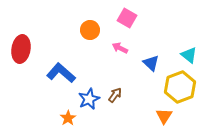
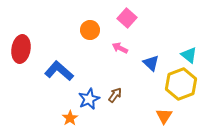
pink square: rotated 12 degrees clockwise
blue L-shape: moved 2 px left, 2 px up
yellow hexagon: moved 1 px right, 3 px up
orange star: moved 2 px right
